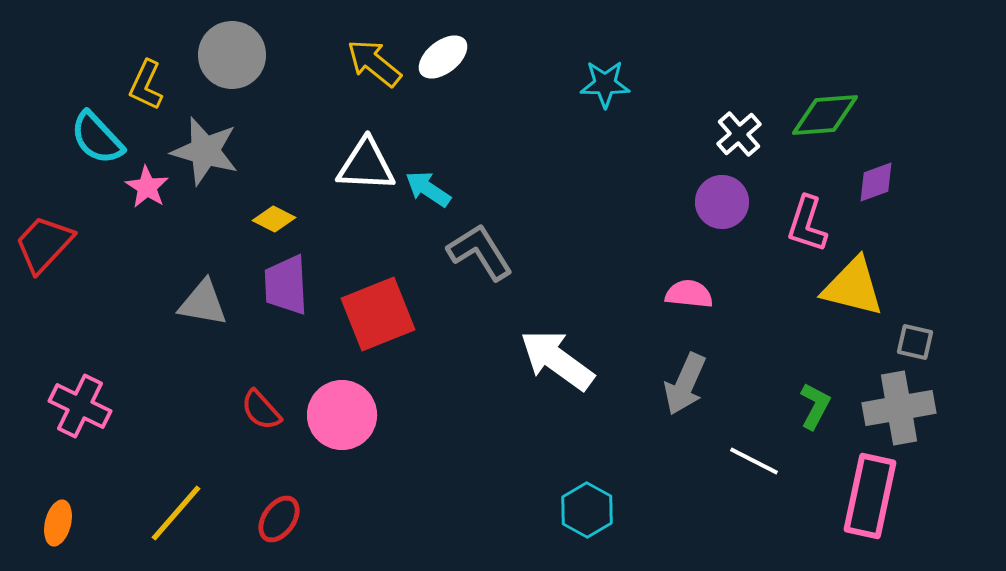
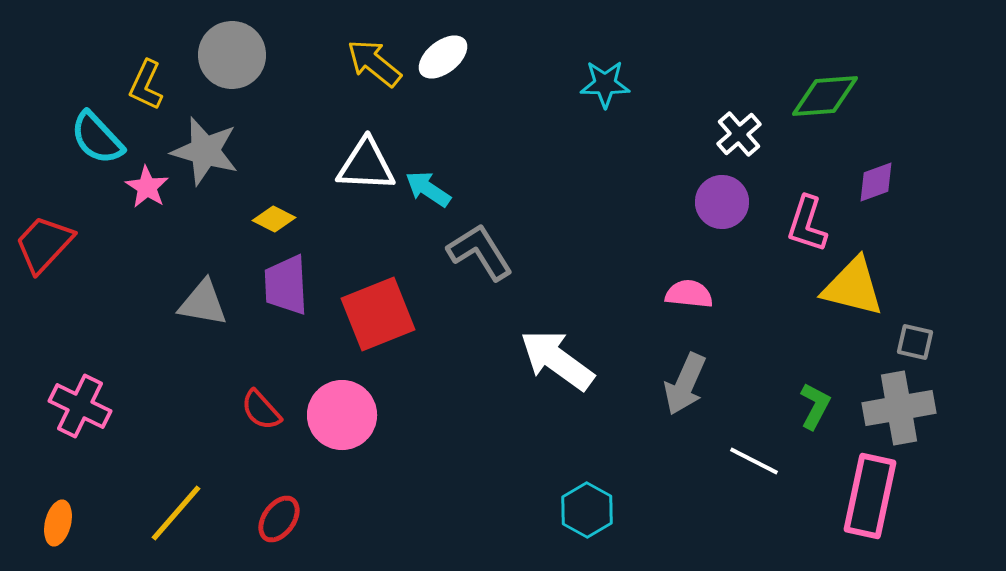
green diamond: moved 19 px up
